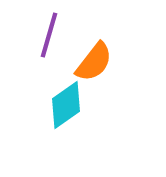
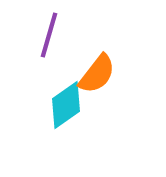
orange semicircle: moved 3 px right, 12 px down
